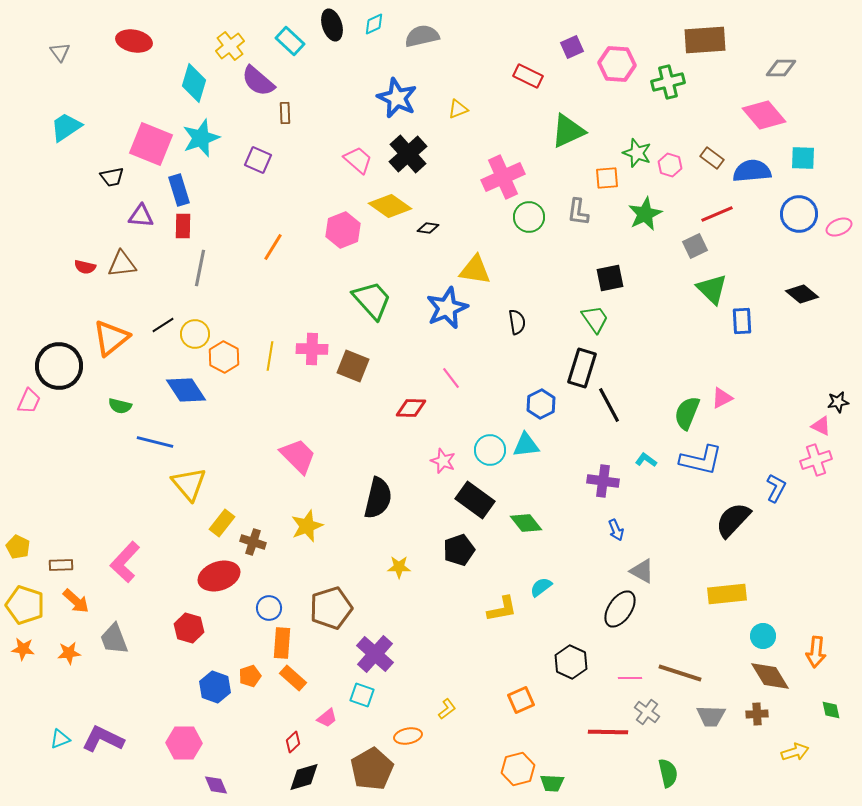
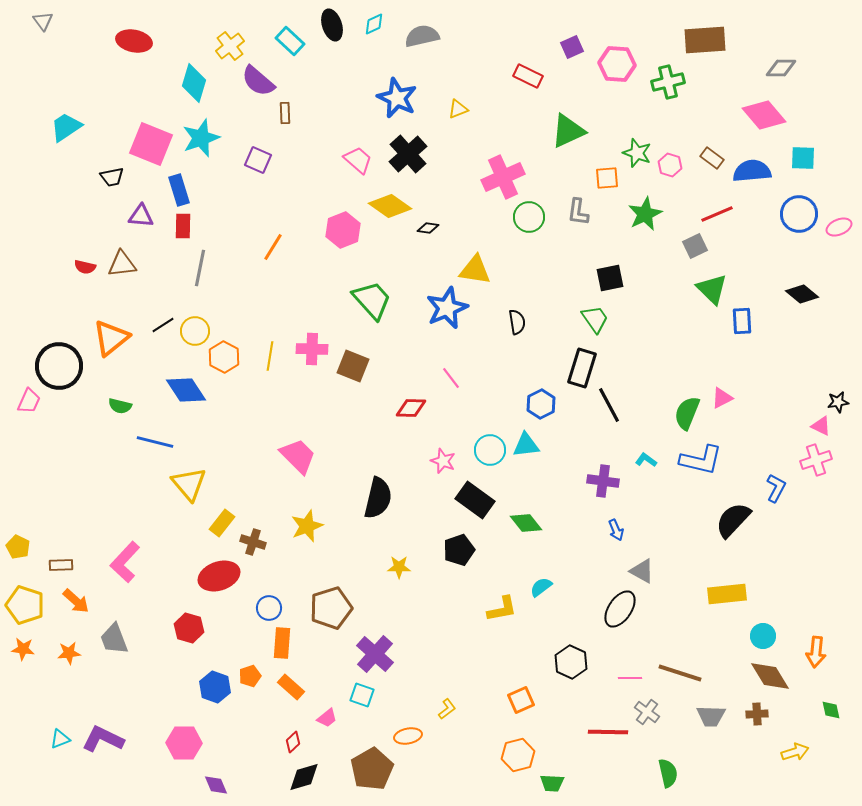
gray triangle at (60, 52): moved 17 px left, 31 px up
yellow circle at (195, 334): moved 3 px up
orange rectangle at (293, 678): moved 2 px left, 9 px down
orange hexagon at (518, 769): moved 14 px up
